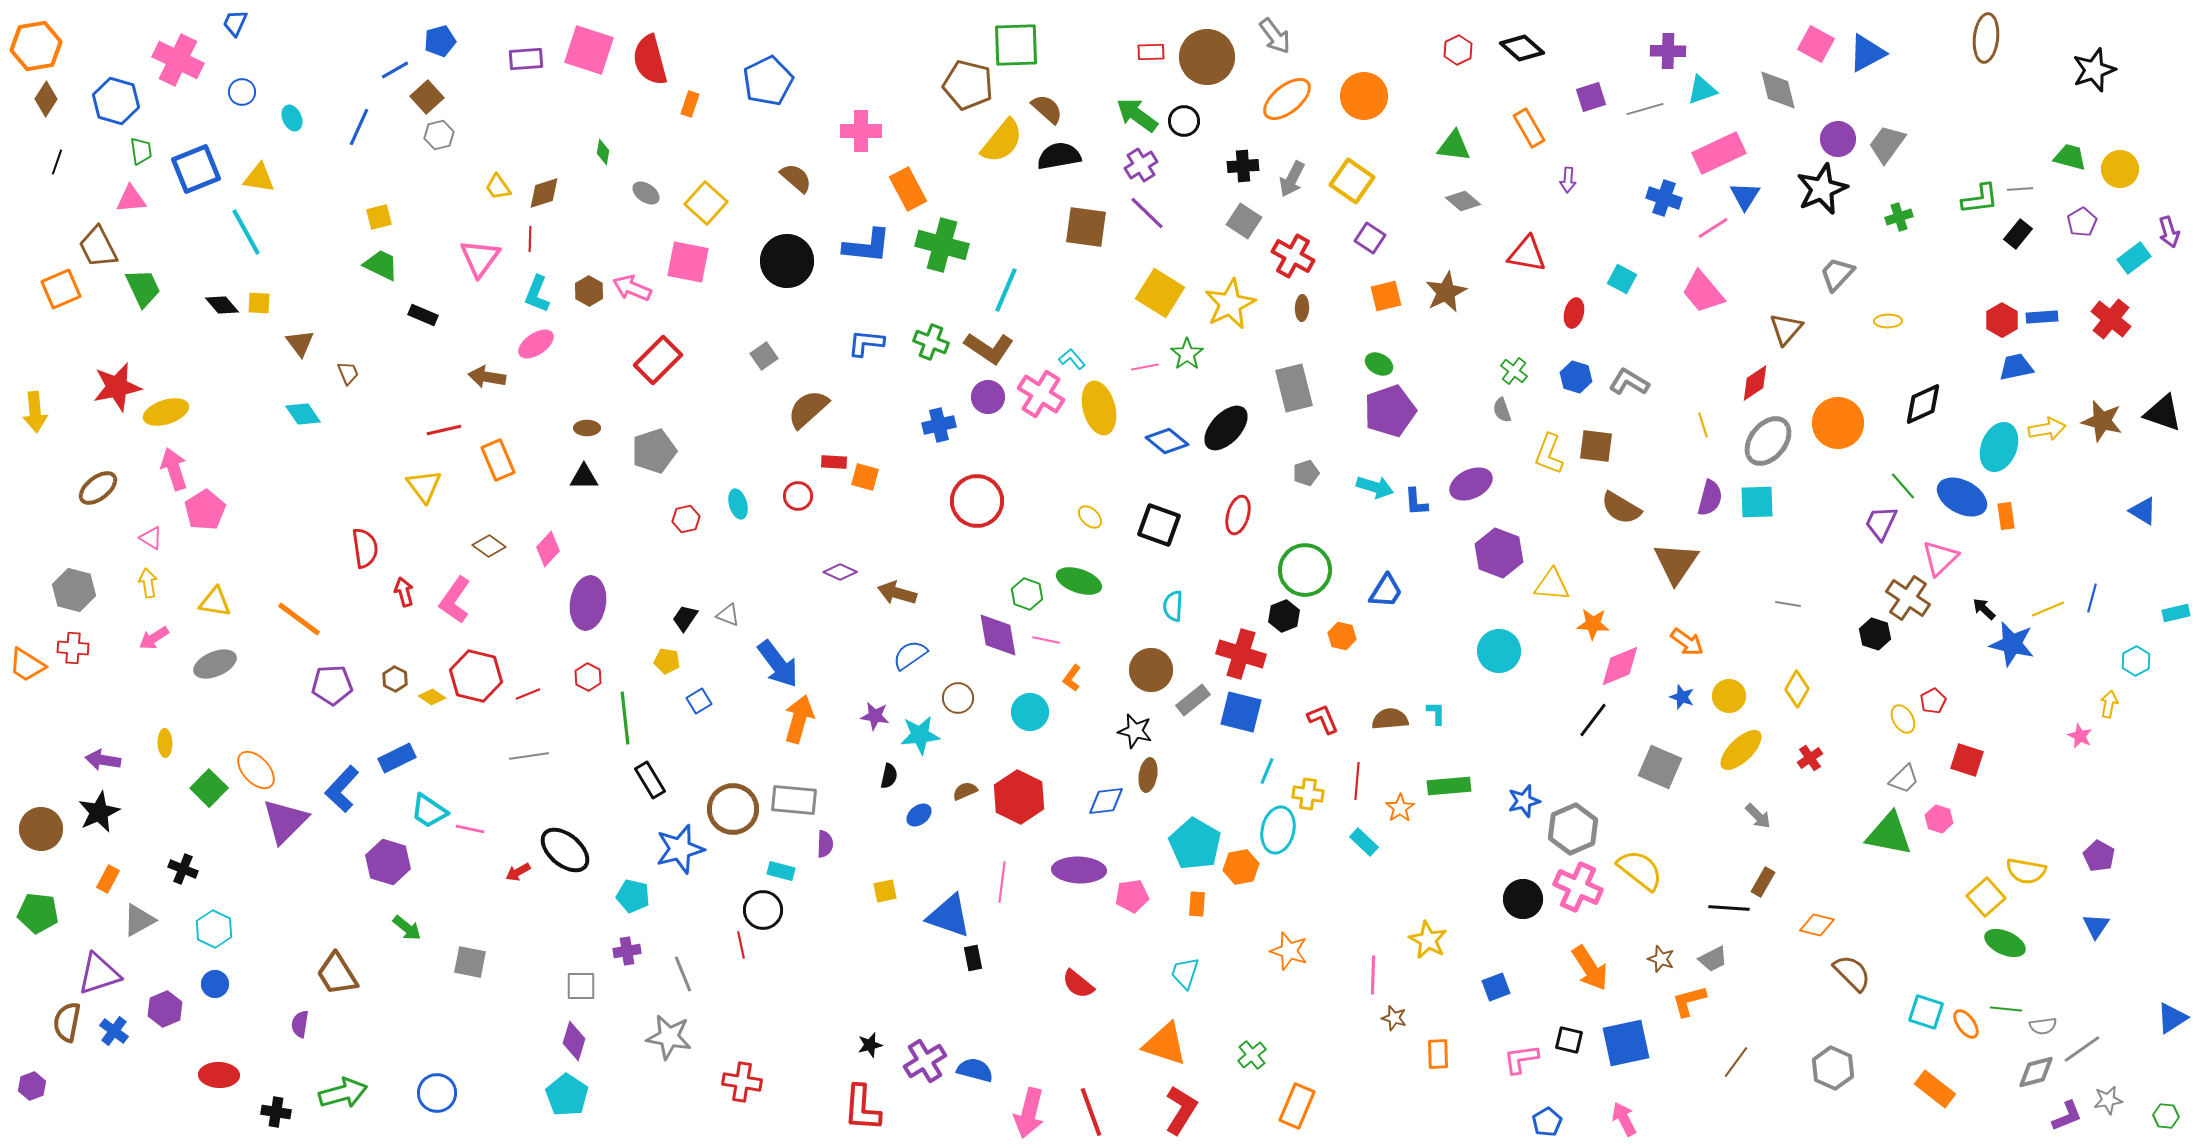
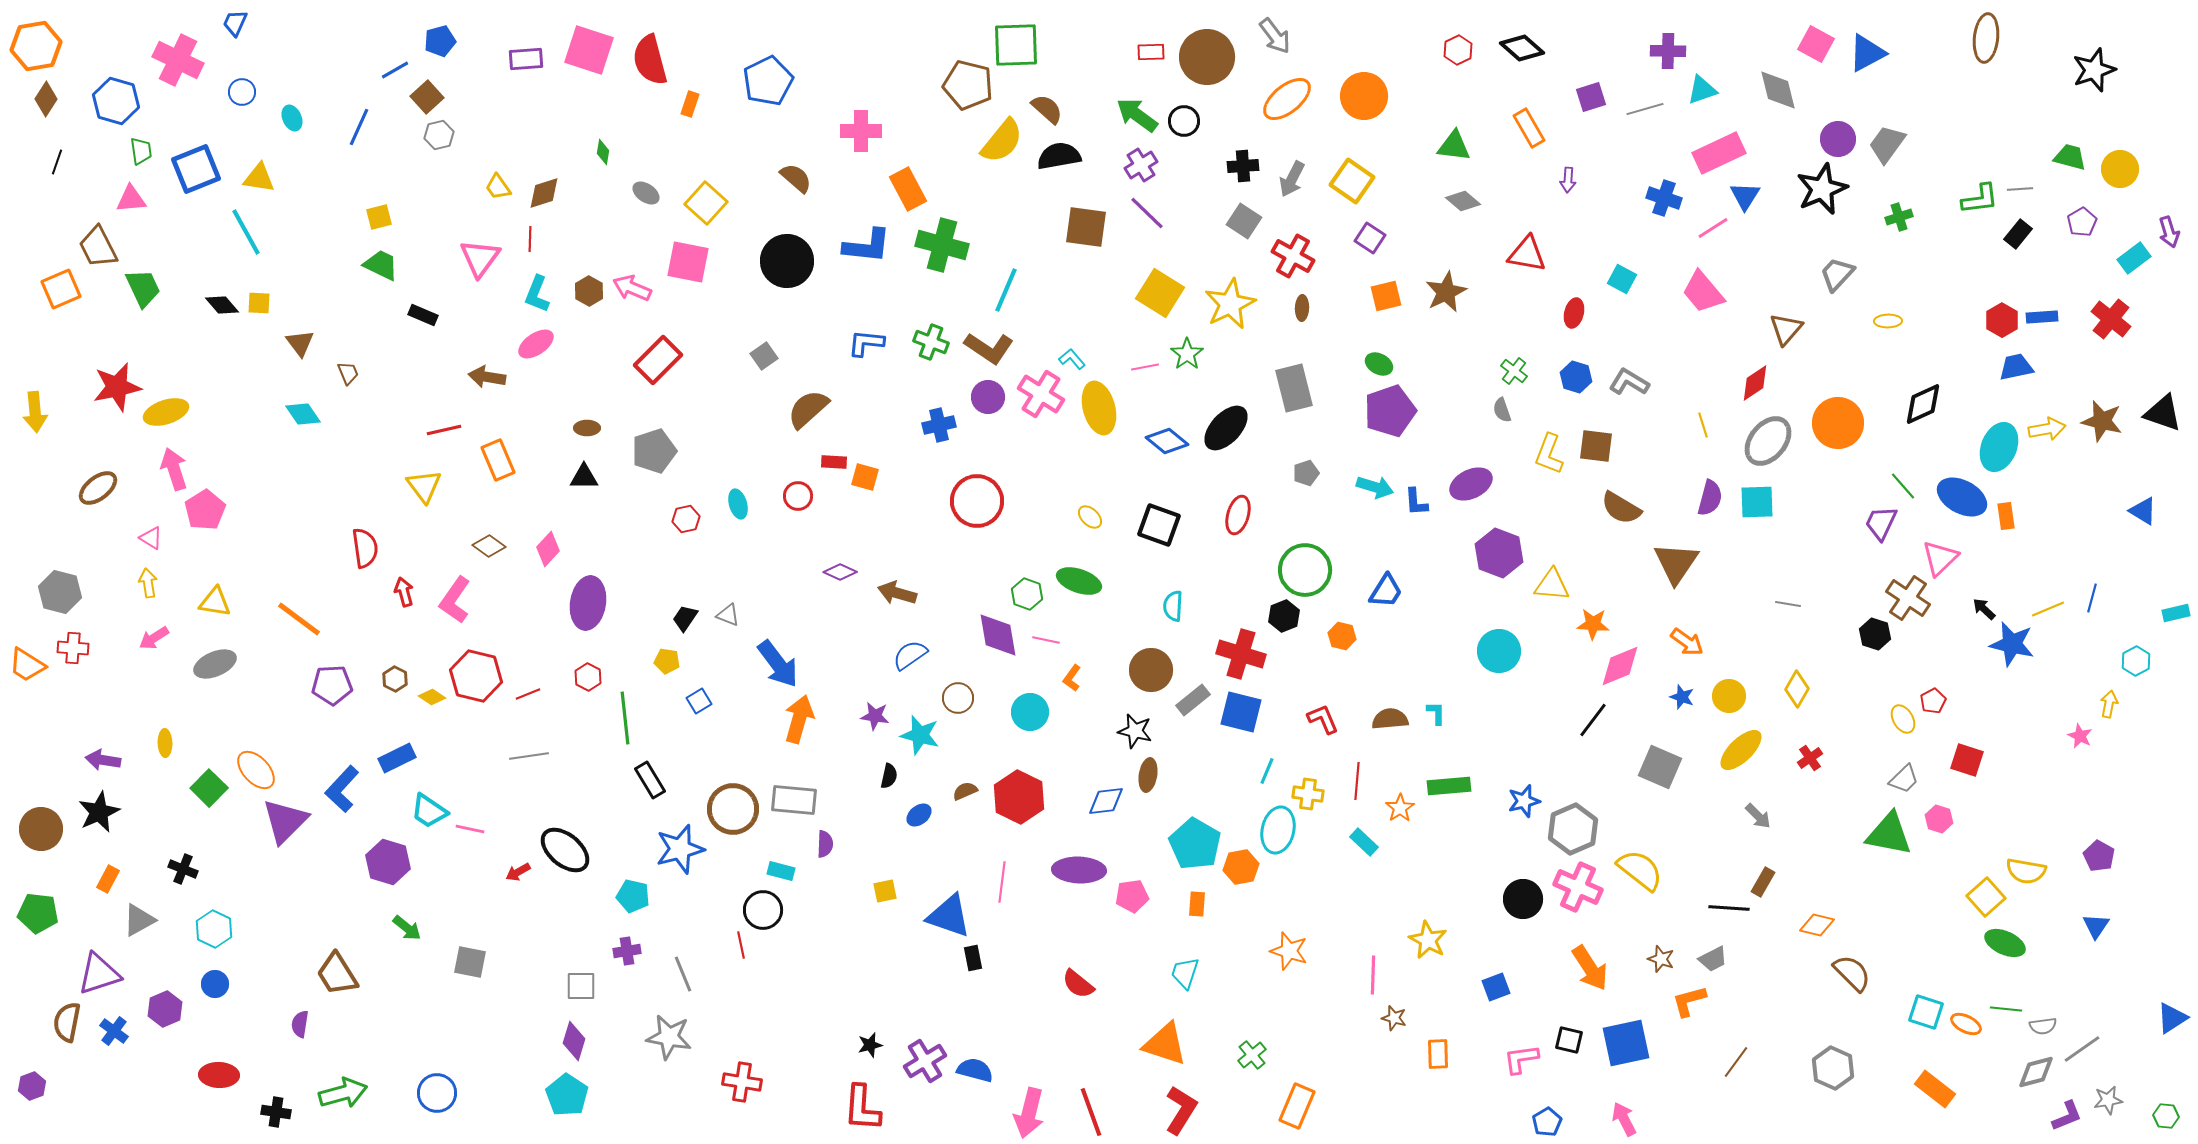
gray hexagon at (74, 590): moved 14 px left, 2 px down
cyan star at (920, 735): rotated 21 degrees clockwise
orange ellipse at (1966, 1024): rotated 28 degrees counterclockwise
